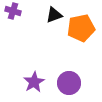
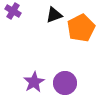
purple cross: rotated 14 degrees clockwise
orange pentagon: rotated 16 degrees counterclockwise
purple circle: moved 4 px left
